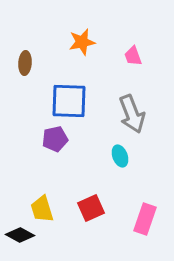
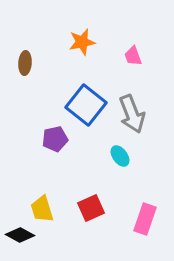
blue square: moved 17 px right, 4 px down; rotated 36 degrees clockwise
cyan ellipse: rotated 15 degrees counterclockwise
